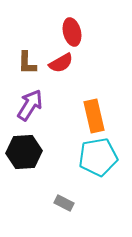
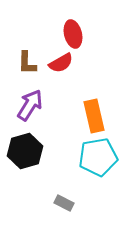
red ellipse: moved 1 px right, 2 px down
black hexagon: moved 1 px right, 1 px up; rotated 12 degrees counterclockwise
